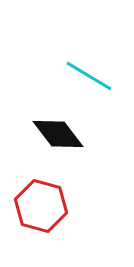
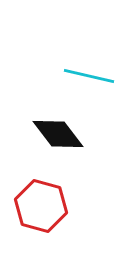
cyan line: rotated 18 degrees counterclockwise
